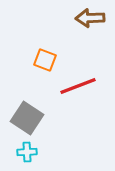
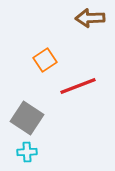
orange square: rotated 35 degrees clockwise
